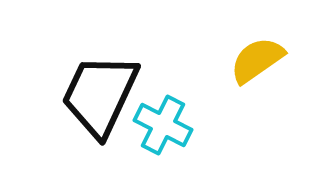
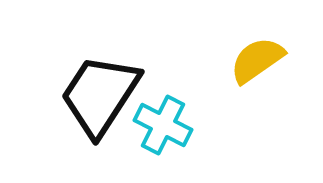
black trapezoid: rotated 8 degrees clockwise
